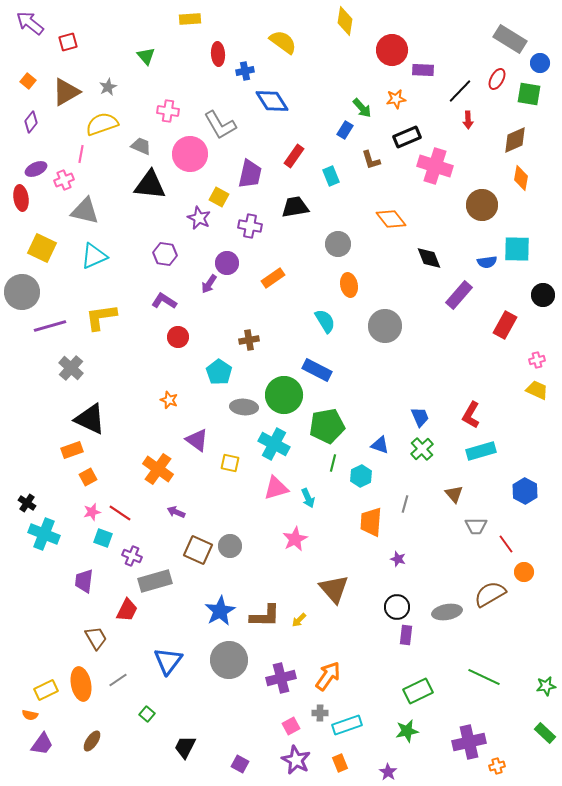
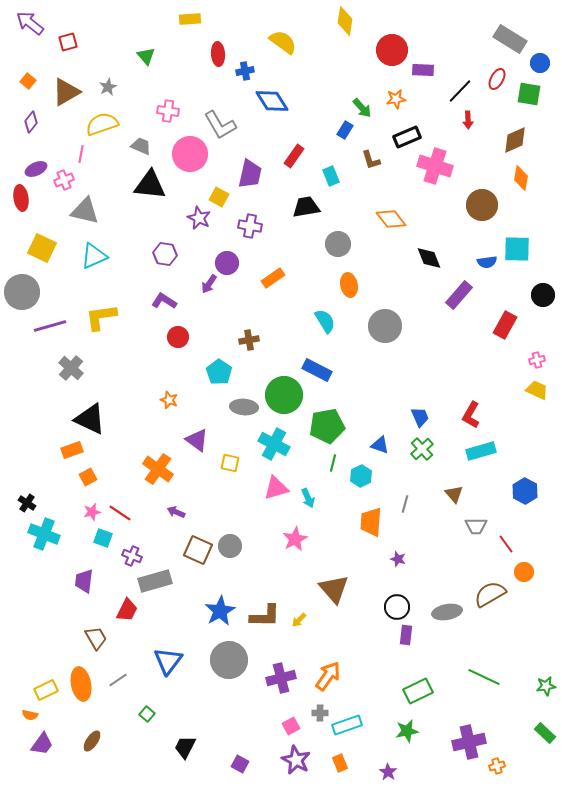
black trapezoid at (295, 207): moved 11 px right
